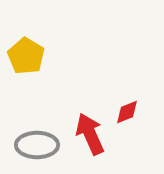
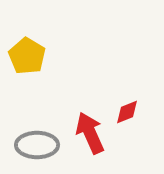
yellow pentagon: moved 1 px right
red arrow: moved 1 px up
